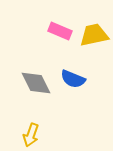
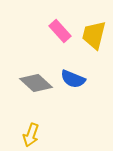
pink rectangle: rotated 25 degrees clockwise
yellow trapezoid: rotated 64 degrees counterclockwise
gray diamond: rotated 20 degrees counterclockwise
